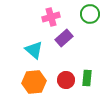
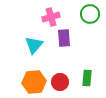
purple rectangle: rotated 54 degrees counterclockwise
cyan triangle: moved 5 px up; rotated 30 degrees clockwise
red circle: moved 6 px left, 2 px down
